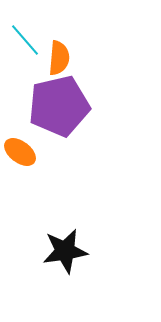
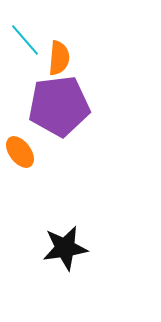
purple pentagon: rotated 6 degrees clockwise
orange ellipse: rotated 16 degrees clockwise
black star: moved 3 px up
